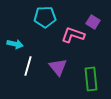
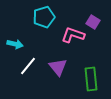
cyan pentagon: moved 1 px left; rotated 15 degrees counterclockwise
white line: rotated 24 degrees clockwise
